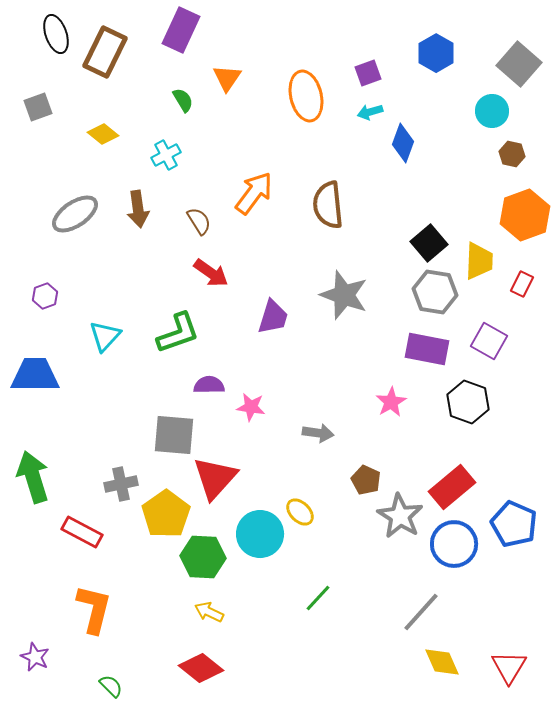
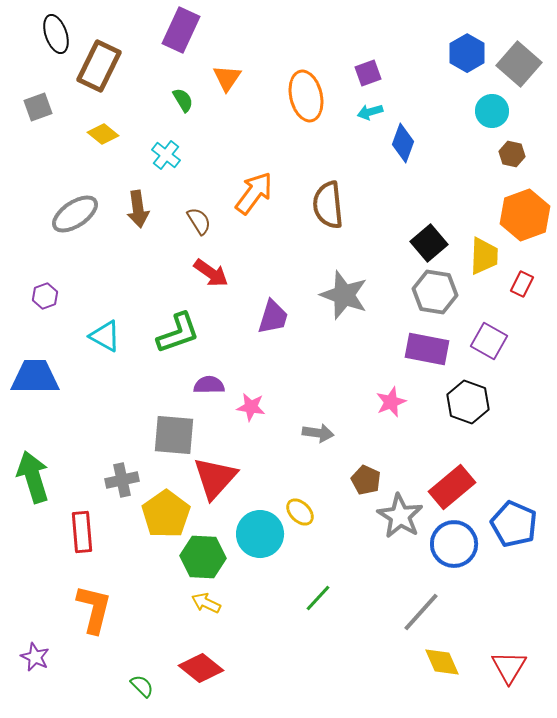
brown rectangle at (105, 52): moved 6 px left, 14 px down
blue hexagon at (436, 53): moved 31 px right
cyan cross at (166, 155): rotated 24 degrees counterclockwise
yellow trapezoid at (479, 261): moved 5 px right, 5 px up
cyan triangle at (105, 336): rotated 44 degrees counterclockwise
blue trapezoid at (35, 375): moved 2 px down
pink star at (391, 402): rotated 8 degrees clockwise
gray cross at (121, 484): moved 1 px right, 4 px up
red rectangle at (82, 532): rotated 57 degrees clockwise
yellow arrow at (209, 612): moved 3 px left, 9 px up
green semicircle at (111, 686): moved 31 px right
